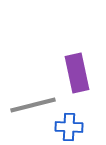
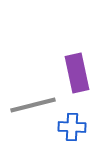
blue cross: moved 3 px right
